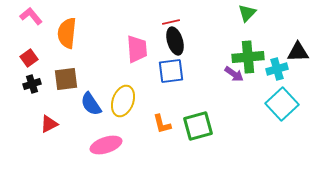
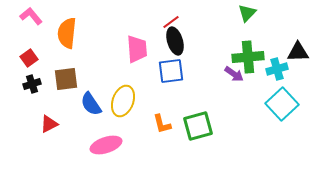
red line: rotated 24 degrees counterclockwise
